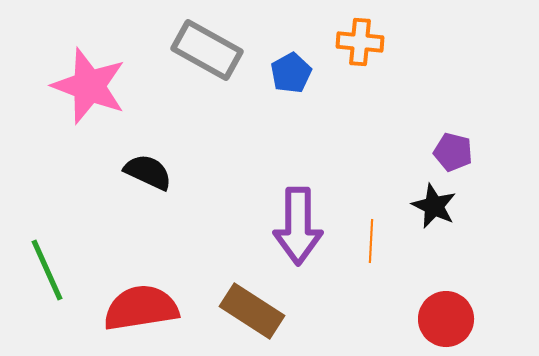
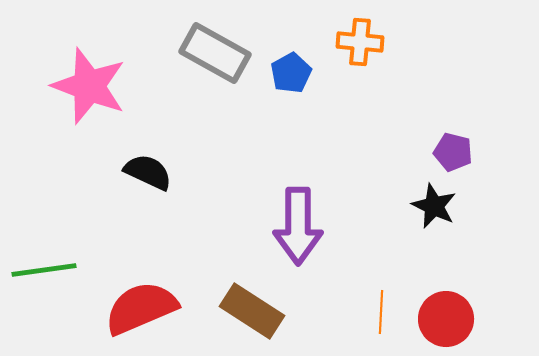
gray rectangle: moved 8 px right, 3 px down
orange line: moved 10 px right, 71 px down
green line: moved 3 px left; rotated 74 degrees counterclockwise
red semicircle: rotated 14 degrees counterclockwise
